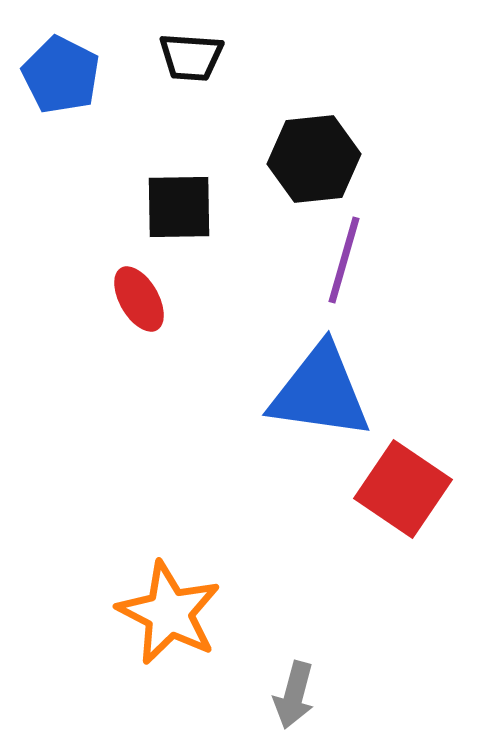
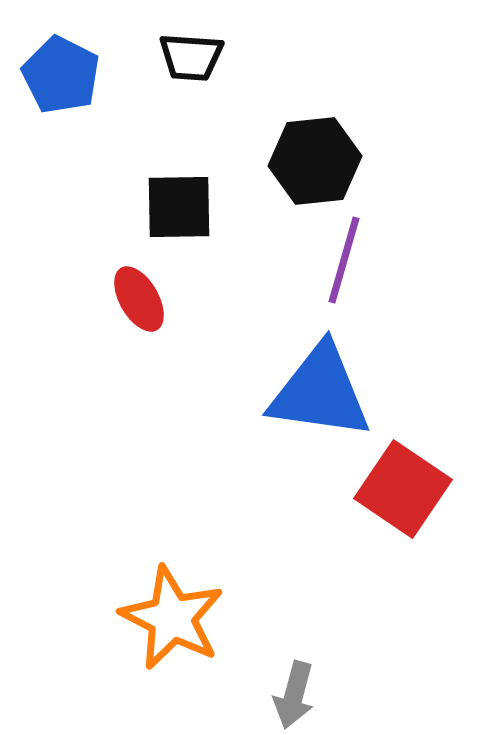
black hexagon: moved 1 px right, 2 px down
orange star: moved 3 px right, 5 px down
